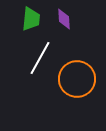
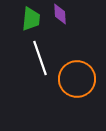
purple diamond: moved 4 px left, 5 px up
white line: rotated 48 degrees counterclockwise
